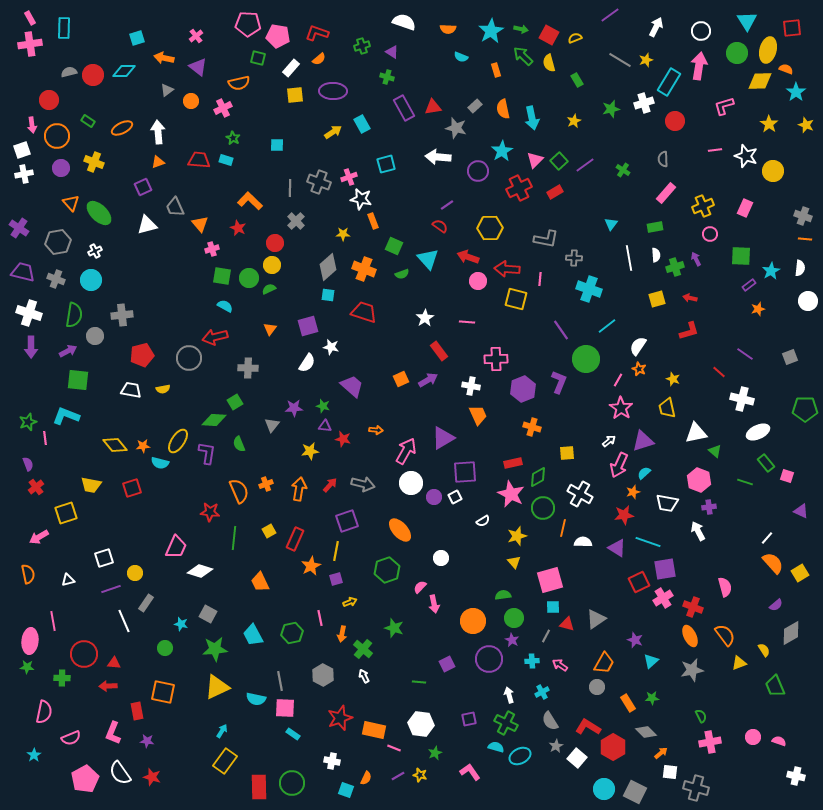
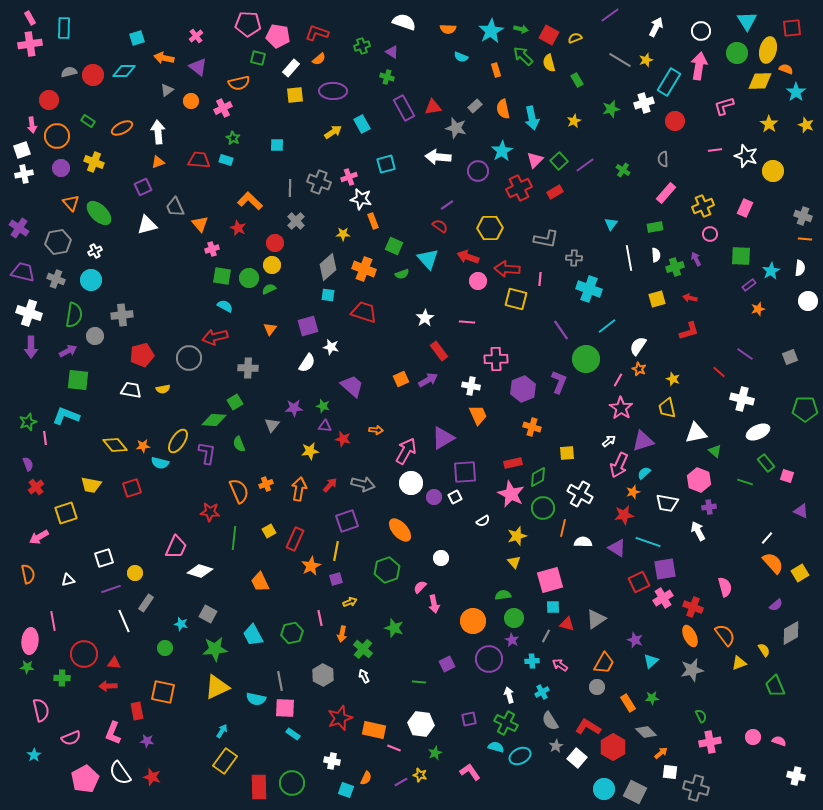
pink semicircle at (44, 712): moved 3 px left, 2 px up; rotated 25 degrees counterclockwise
purple line at (398, 776): moved 3 px right, 6 px down
